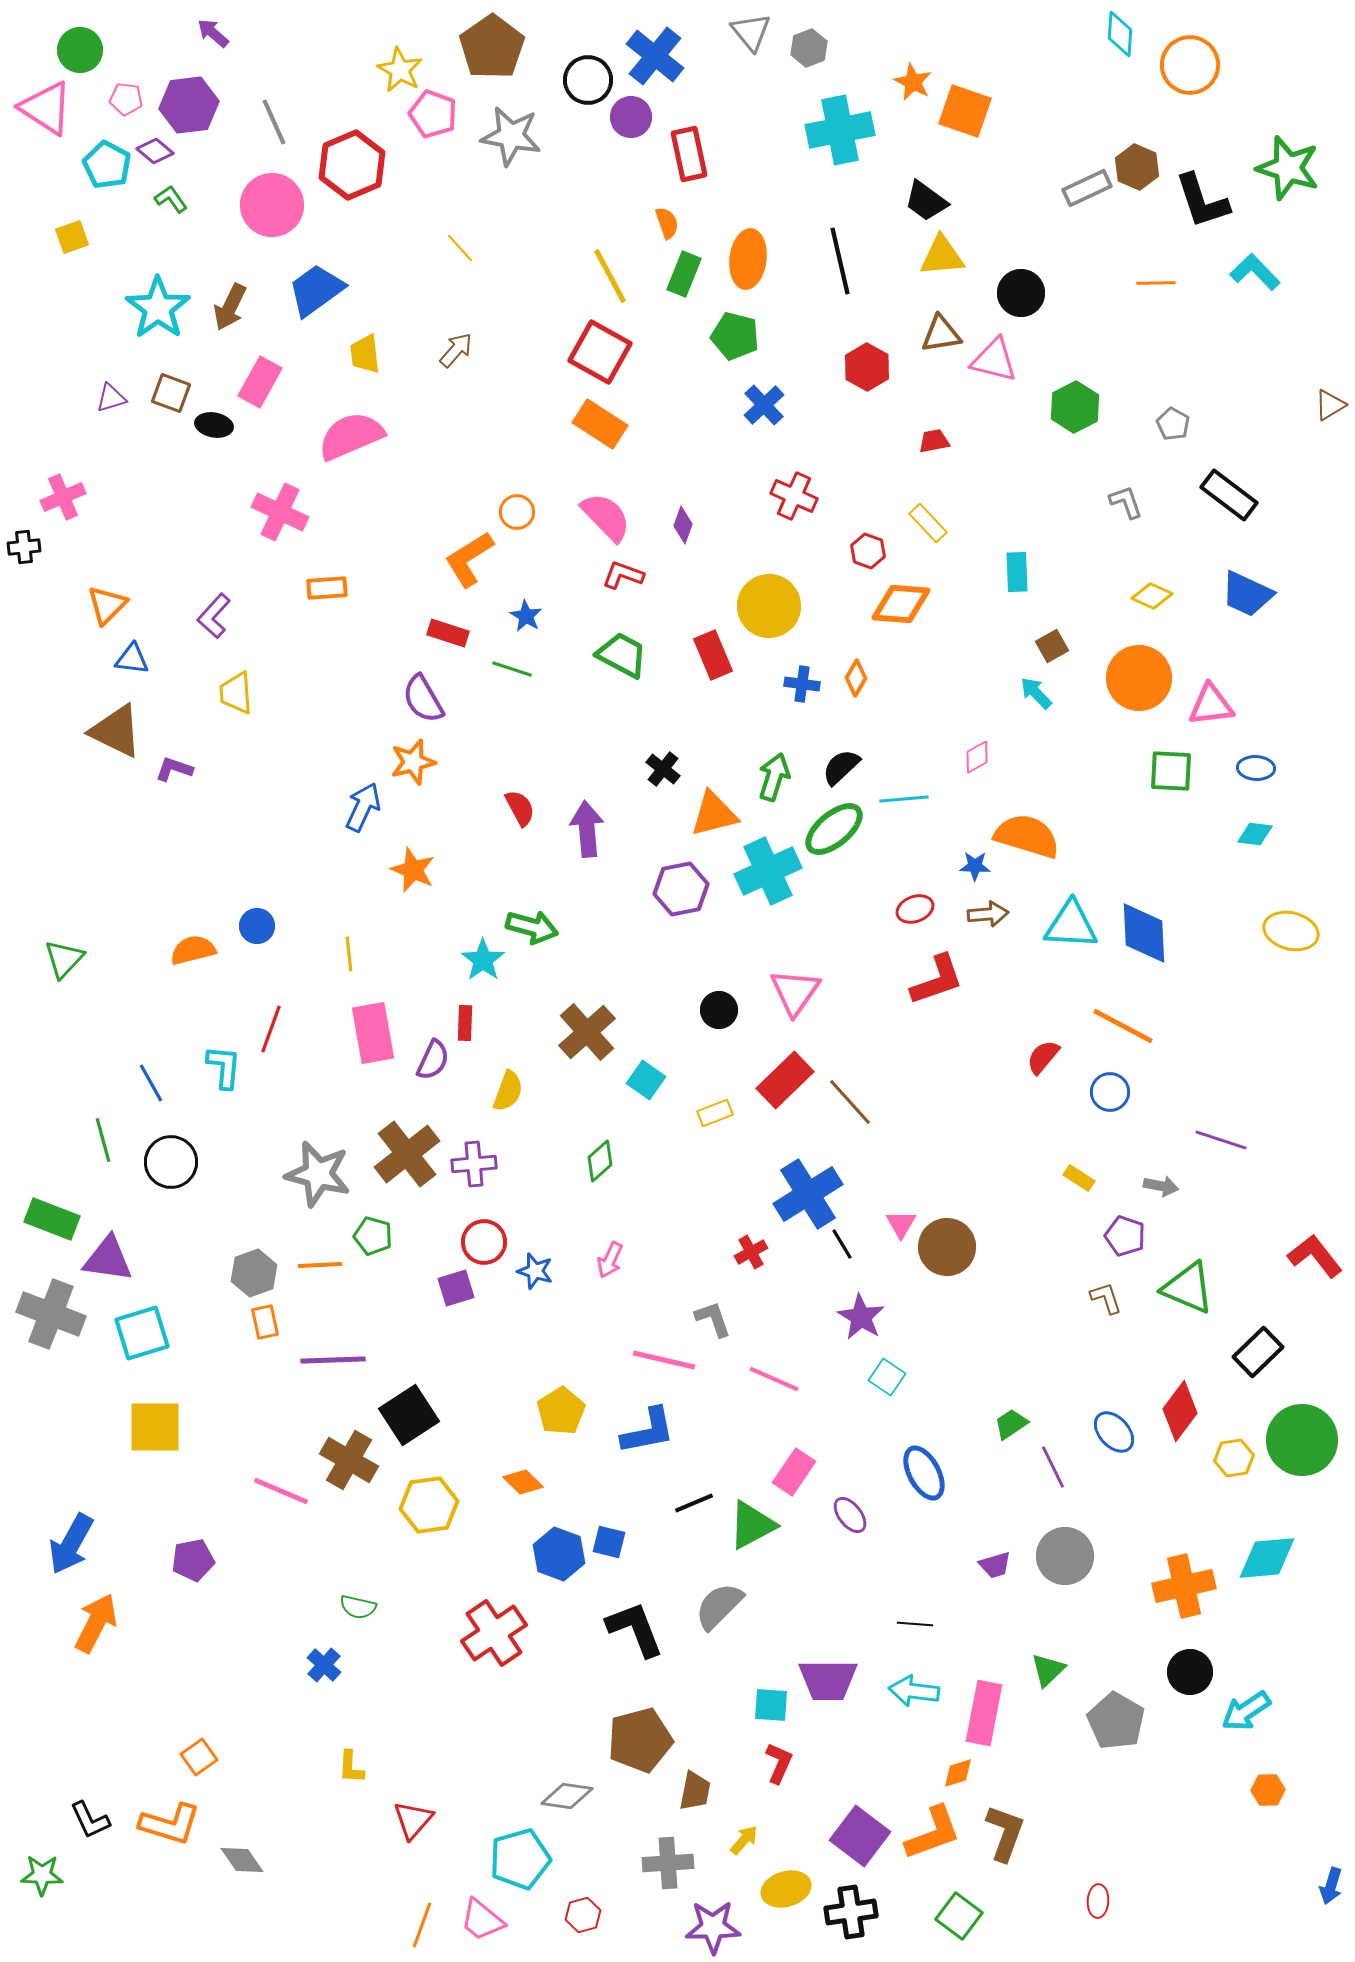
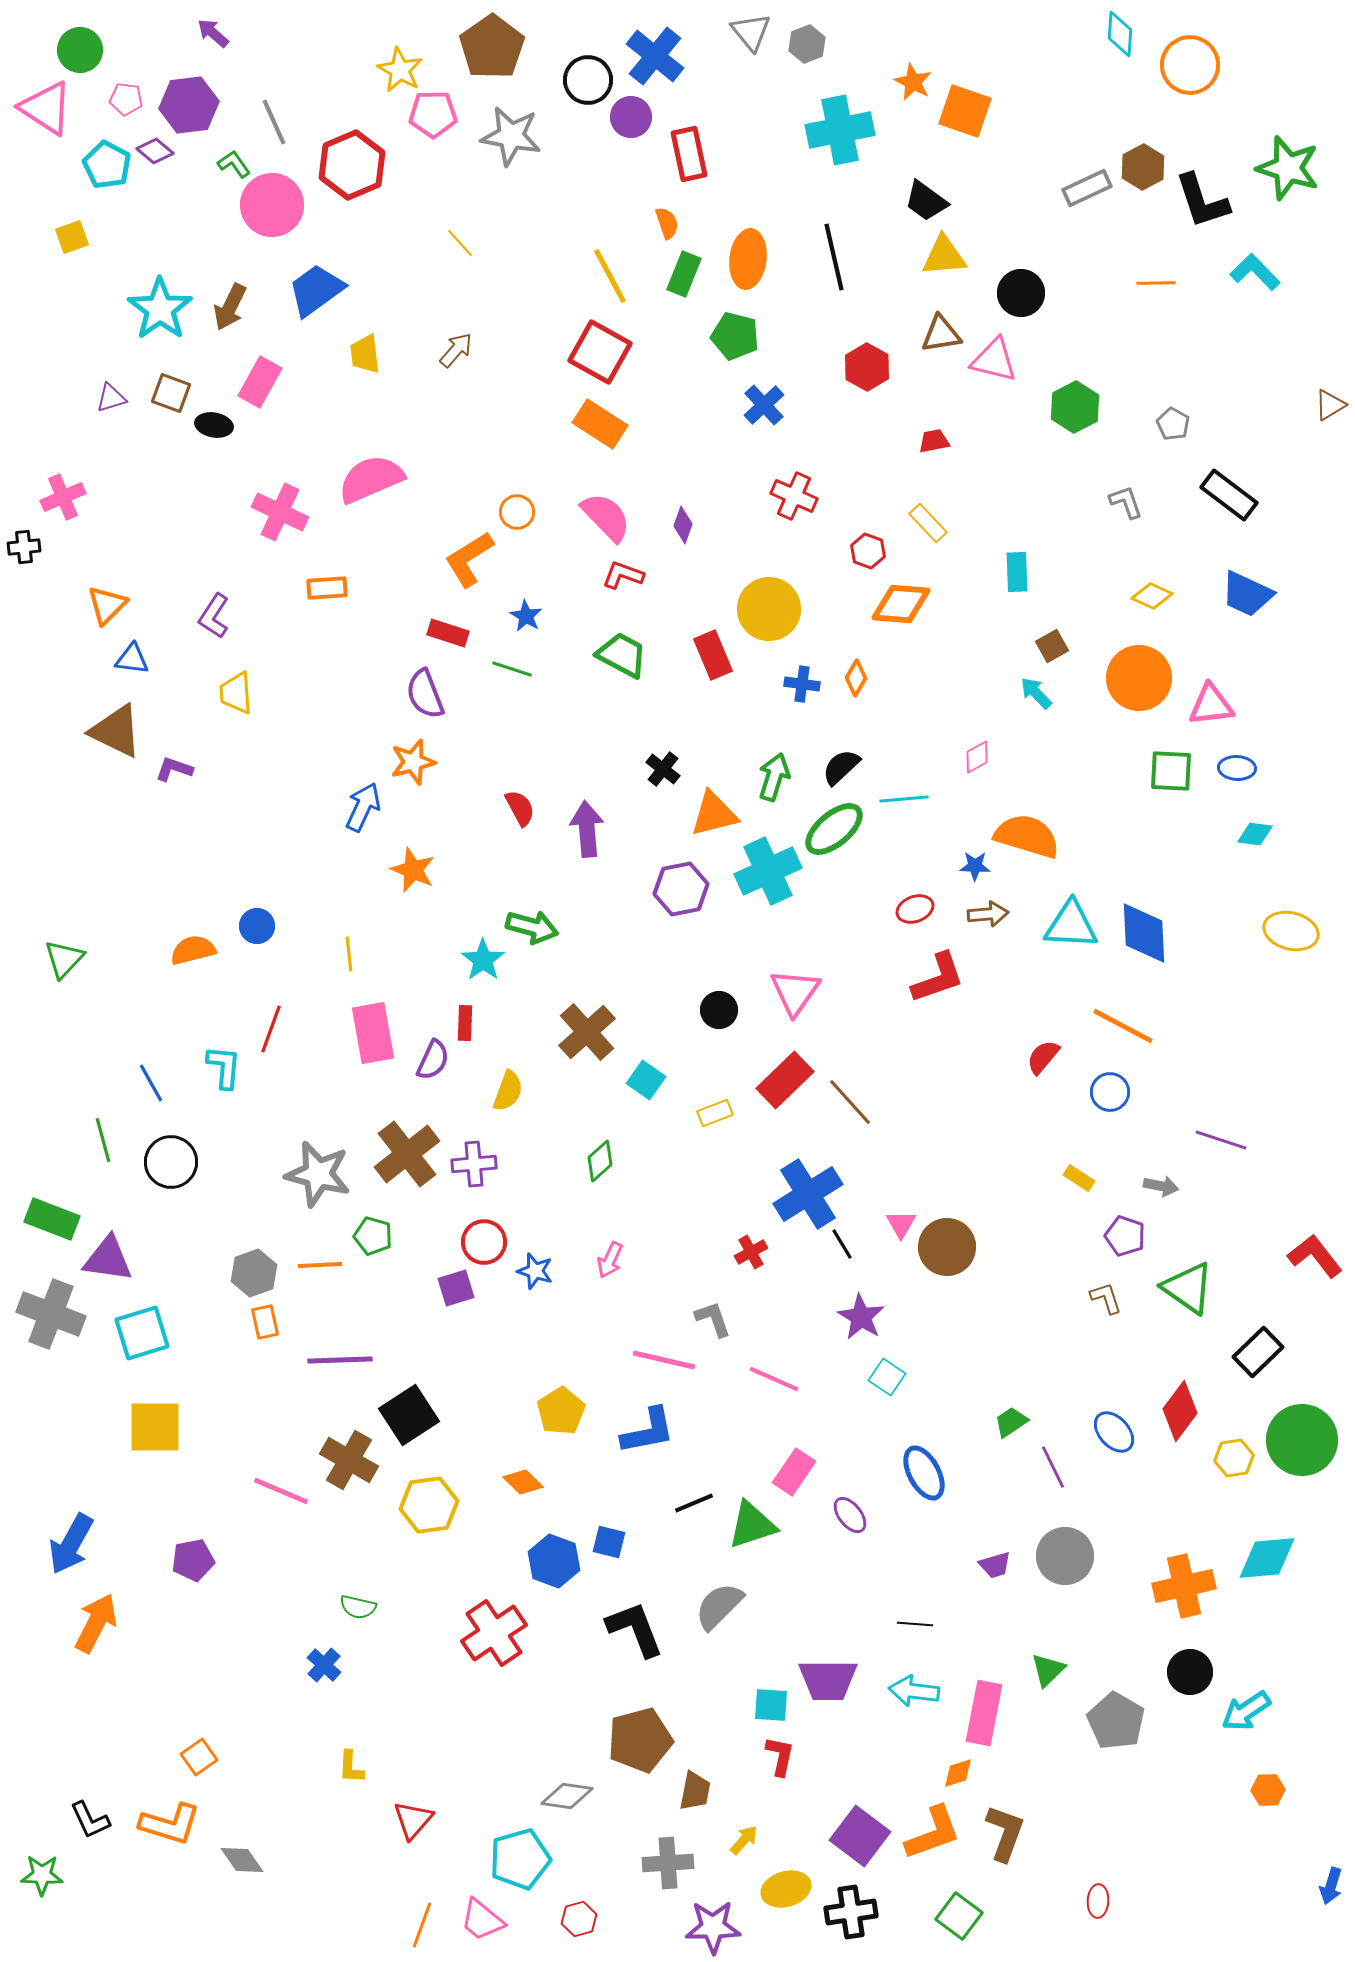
gray hexagon at (809, 48): moved 2 px left, 4 px up
pink pentagon at (433, 114): rotated 21 degrees counterclockwise
brown hexagon at (1137, 167): moved 6 px right; rotated 9 degrees clockwise
green L-shape at (171, 199): moved 63 px right, 35 px up
yellow line at (460, 248): moved 5 px up
yellow triangle at (942, 256): moved 2 px right
black line at (840, 261): moved 6 px left, 4 px up
cyan star at (158, 308): moved 2 px right, 1 px down
pink semicircle at (351, 436): moved 20 px right, 43 px down
yellow circle at (769, 606): moved 3 px down
purple L-shape at (214, 616): rotated 9 degrees counterclockwise
purple semicircle at (423, 699): moved 2 px right, 5 px up; rotated 9 degrees clockwise
blue ellipse at (1256, 768): moved 19 px left
red L-shape at (937, 980): moved 1 px right, 2 px up
green triangle at (1188, 1288): rotated 12 degrees clockwise
purple line at (333, 1360): moved 7 px right
green trapezoid at (1011, 1424): moved 2 px up
green triangle at (752, 1525): rotated 10 degrees clockwise
blue hexagon at (559, 1554): moved 5 px left, 7 px down
red L-shape at (779, 1763): moved 1 px right, 7 px up; rotated 12 degrees counterclockwise
red hexagon at (583, 1915): moved 4 px left, 4 px down
